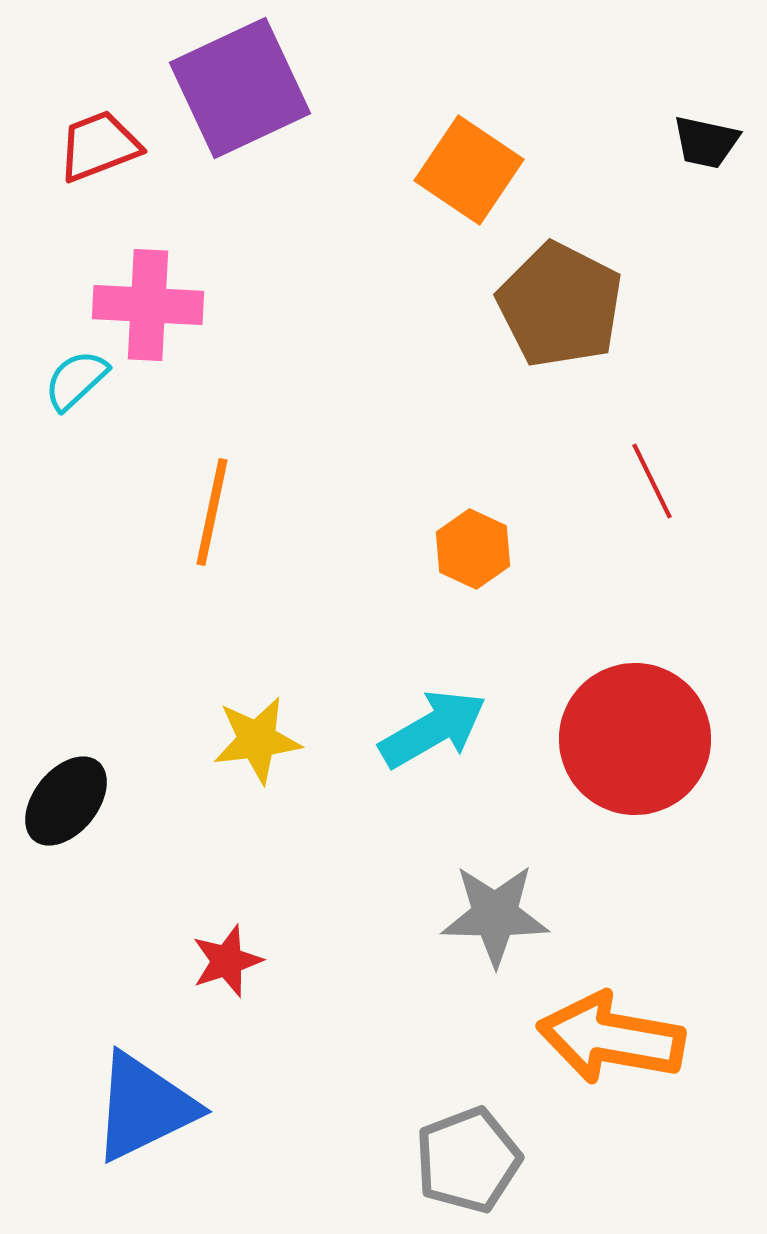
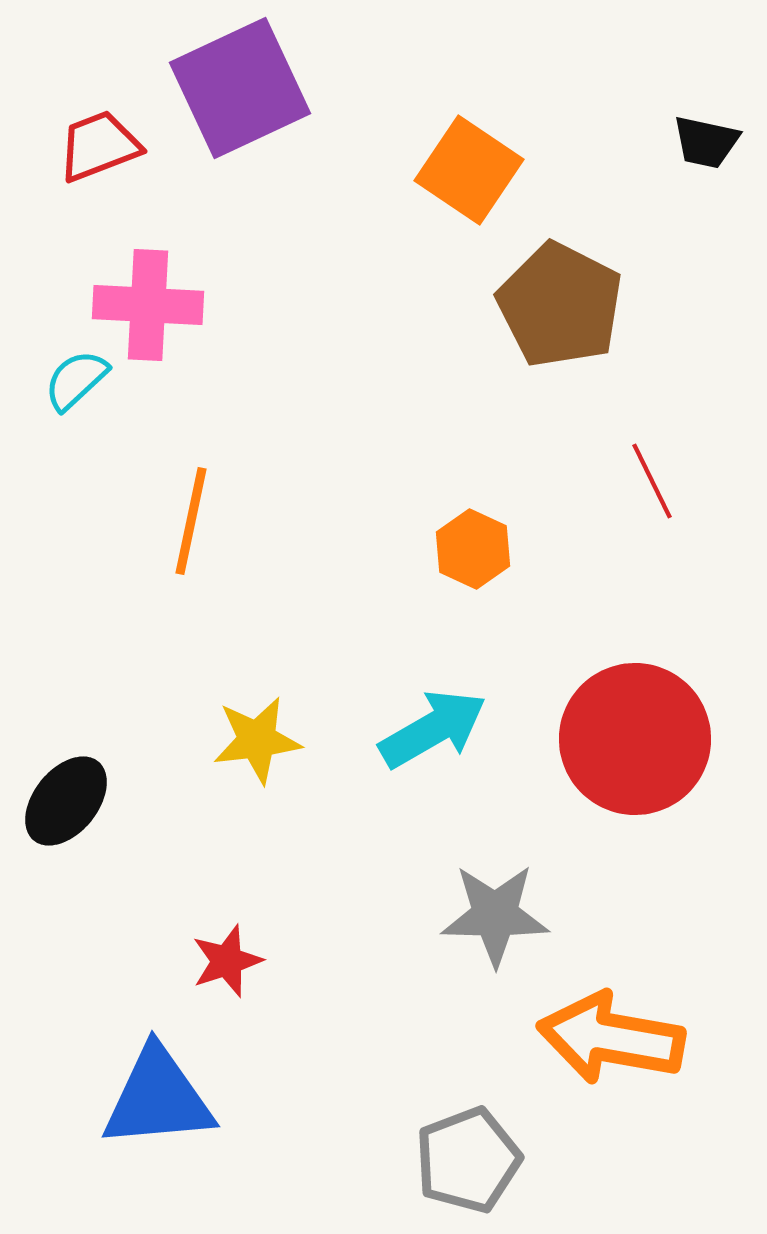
orange line: moved 21 px left, 9 px down
blue triangle: moved 14 px right, 9 px up; rotated 21 degrees clockwise
